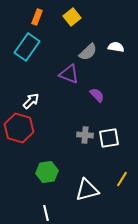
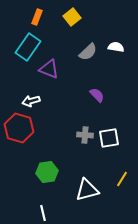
cyan rectangle: moved 1 px right
purple triangle: moved 20 px left, 5 px up
white arrow: rotated 150 degrees counterclockwise
white line: moved 3 px left
